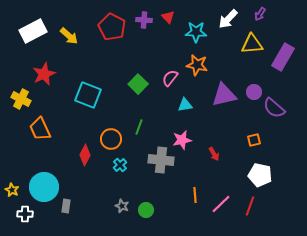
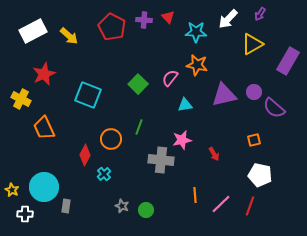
yellow triangle: rotated 25 degrees counterclockwise
purple rectangle: moved 5 px right, 4 px down
orange trapezoid: moved 4 px right, 1 px up
cyan cross: moved 16 px left, 9 px down
